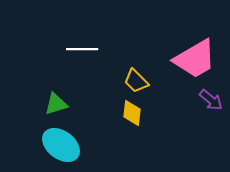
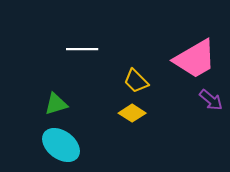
yellow diamond: rotated 64 degrees counterclockwise
